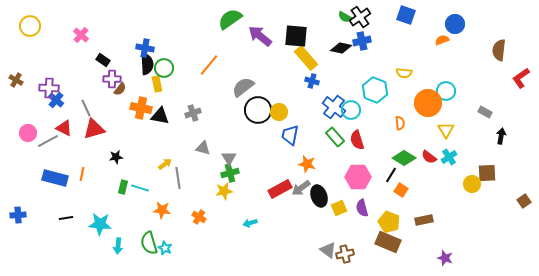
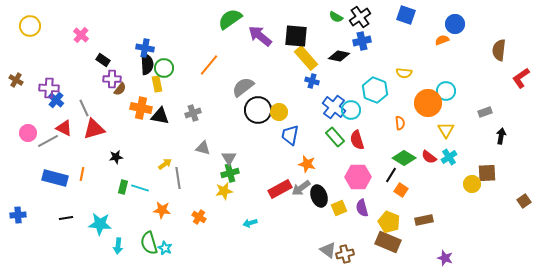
green semicircle at (345, 17): moved 9 px left
black diamond at (341, 48): moved 2 px left, 8 px down
gray line at (86, 108): moved 2 px left
gray rectangle at (485, 112): rotated 48 degrees counterclockwise
